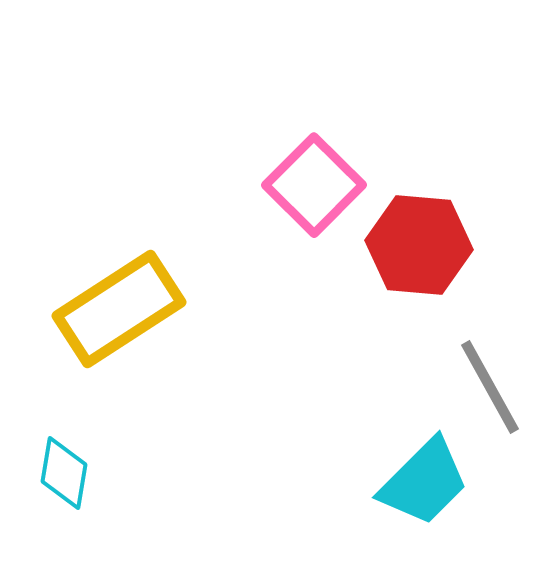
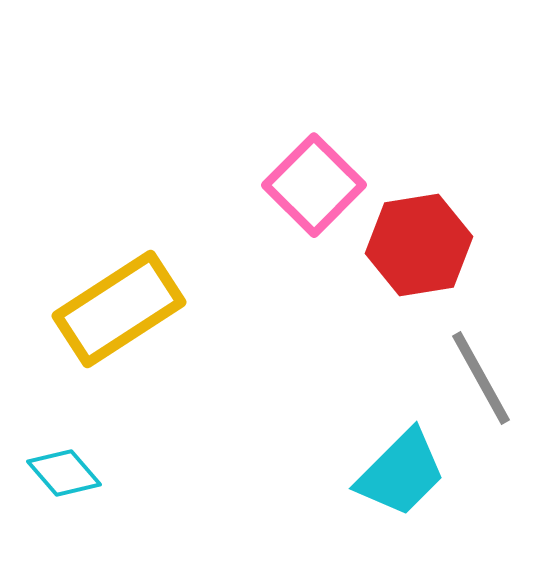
red hexagon: rotated 14 degrees counterclockwise
gray line: moved 9 px left, 9 px up
cyan diamond: rotated 50 degrees counterclockwise
cyan trapezoid: moved 23 px left, 9 px up
